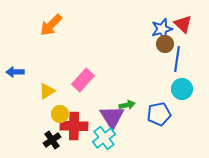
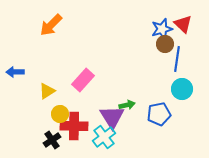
cyan cross: moved 1 px up
